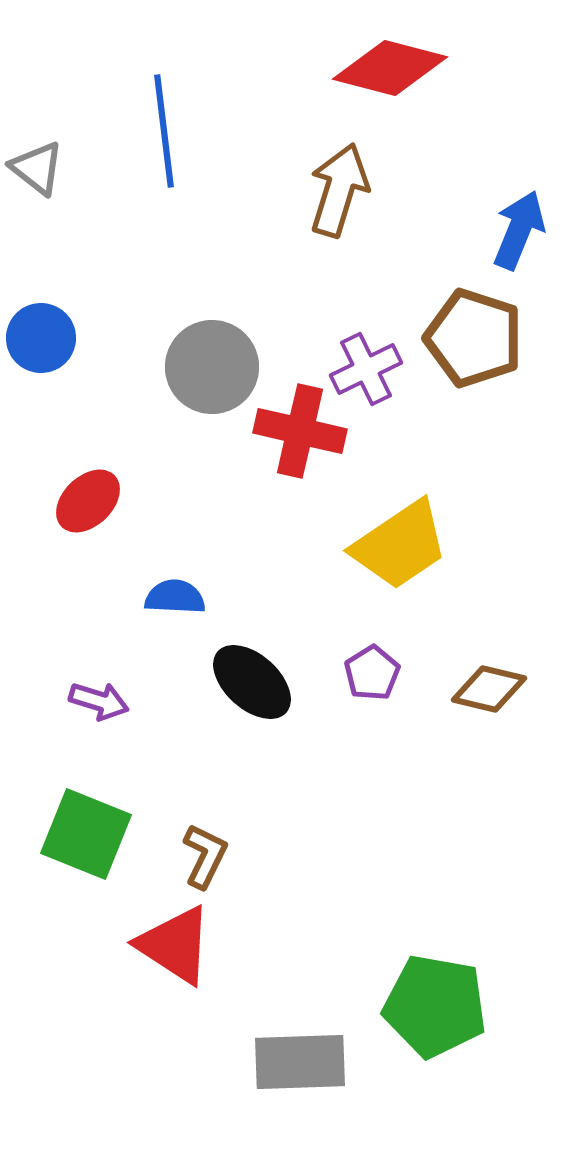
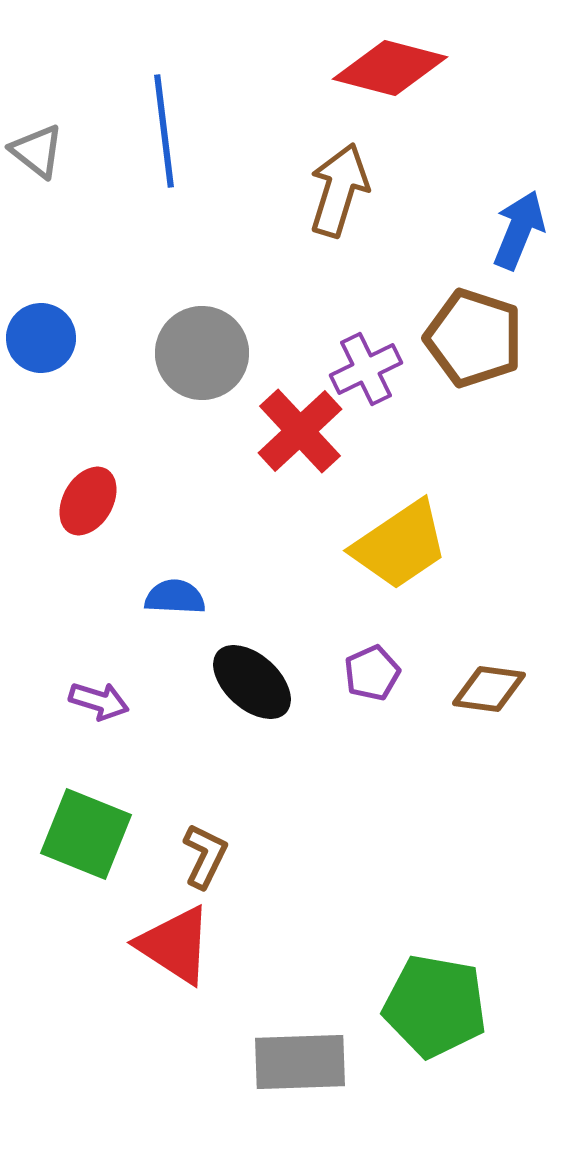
gray triangle: moved 17 px up
gray circle: moved 10 px left, 14 px up
red cross: rotated 34 degrees clockwise
red ellipse: rotated 16 degrees counterclockwise
purple pentagon: rotated 8 degrees clockwise
brown diamond: rotated 6 degrees counterclockwise
